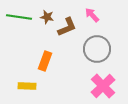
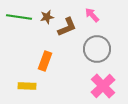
brown star: rotated 24 degrees counterclockwise
